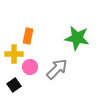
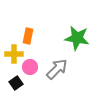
black square: moved 2 px right, 2 px up
